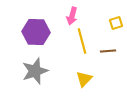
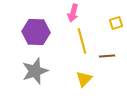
pink arrow: moved 1 px right, 3 px up
brown line: moved 1 px left, 5 px down
